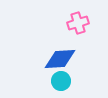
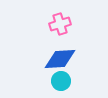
pink cross: moved 18 px left, 1 px down
